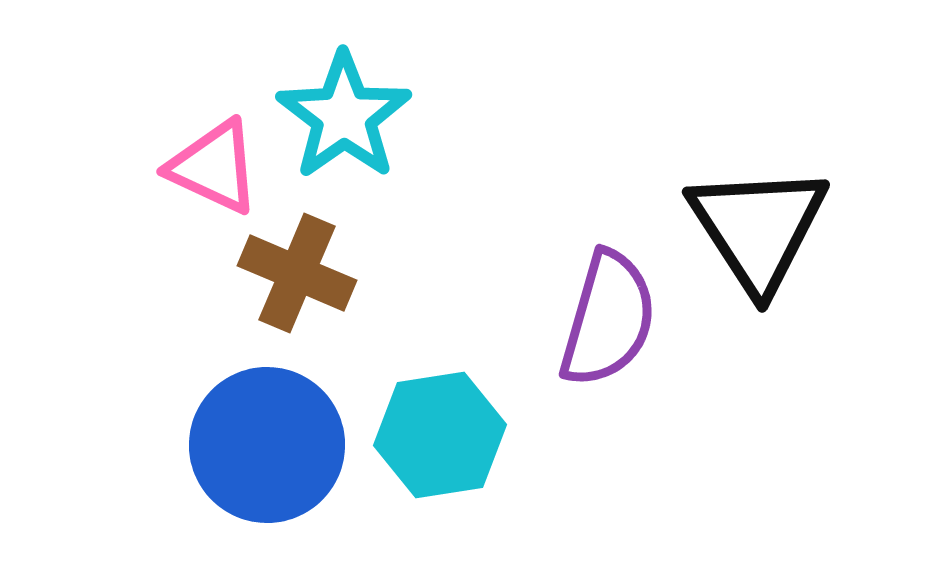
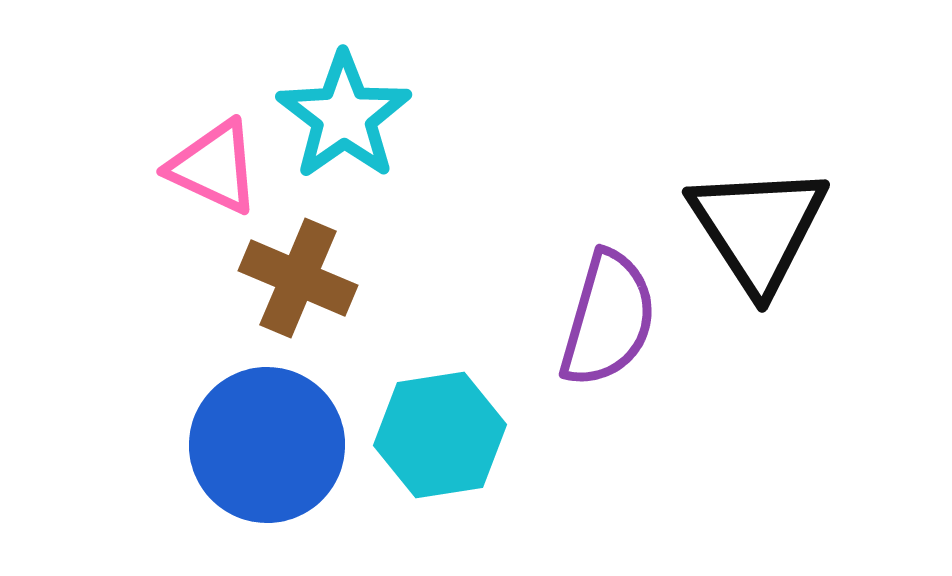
brown cross: moved 1 px right, 5 px down
